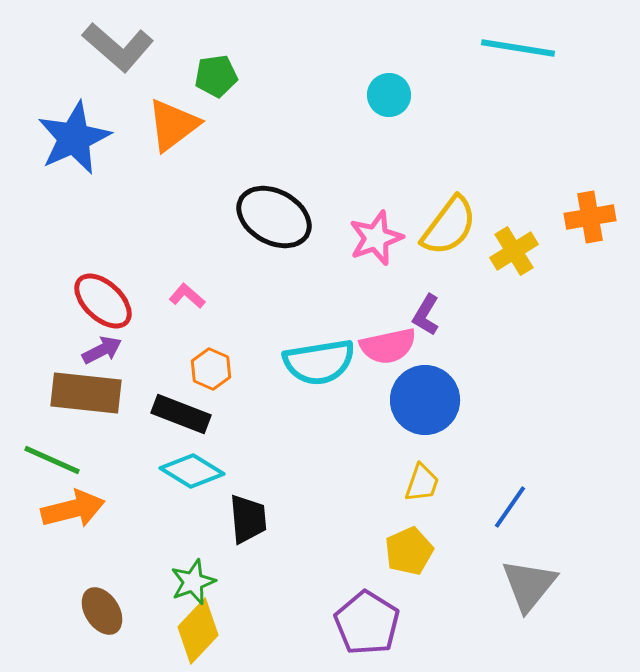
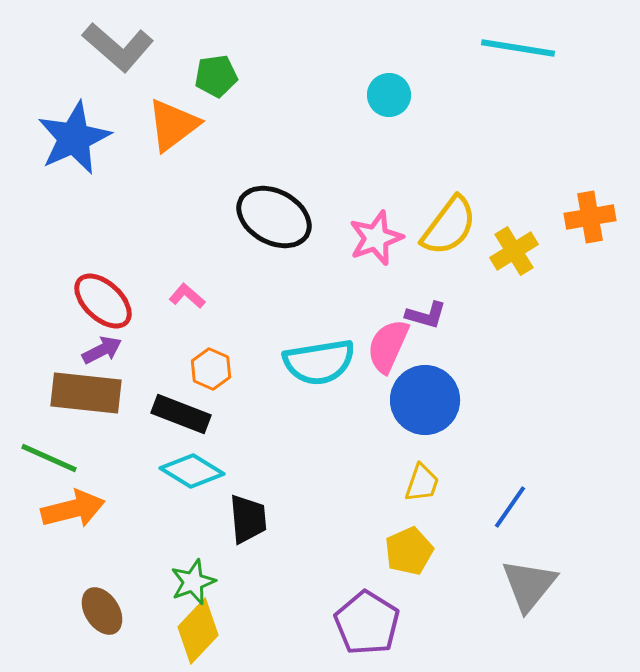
purple L-shape: rotated 105 degrees counterclockwise
pink semicircle: rotated 126 degrees clockwise
green line: moved 3 px left, 2 px up
